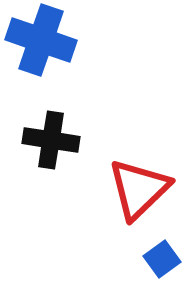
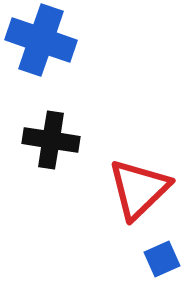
blue square: rotated 12 degrees clockwise
